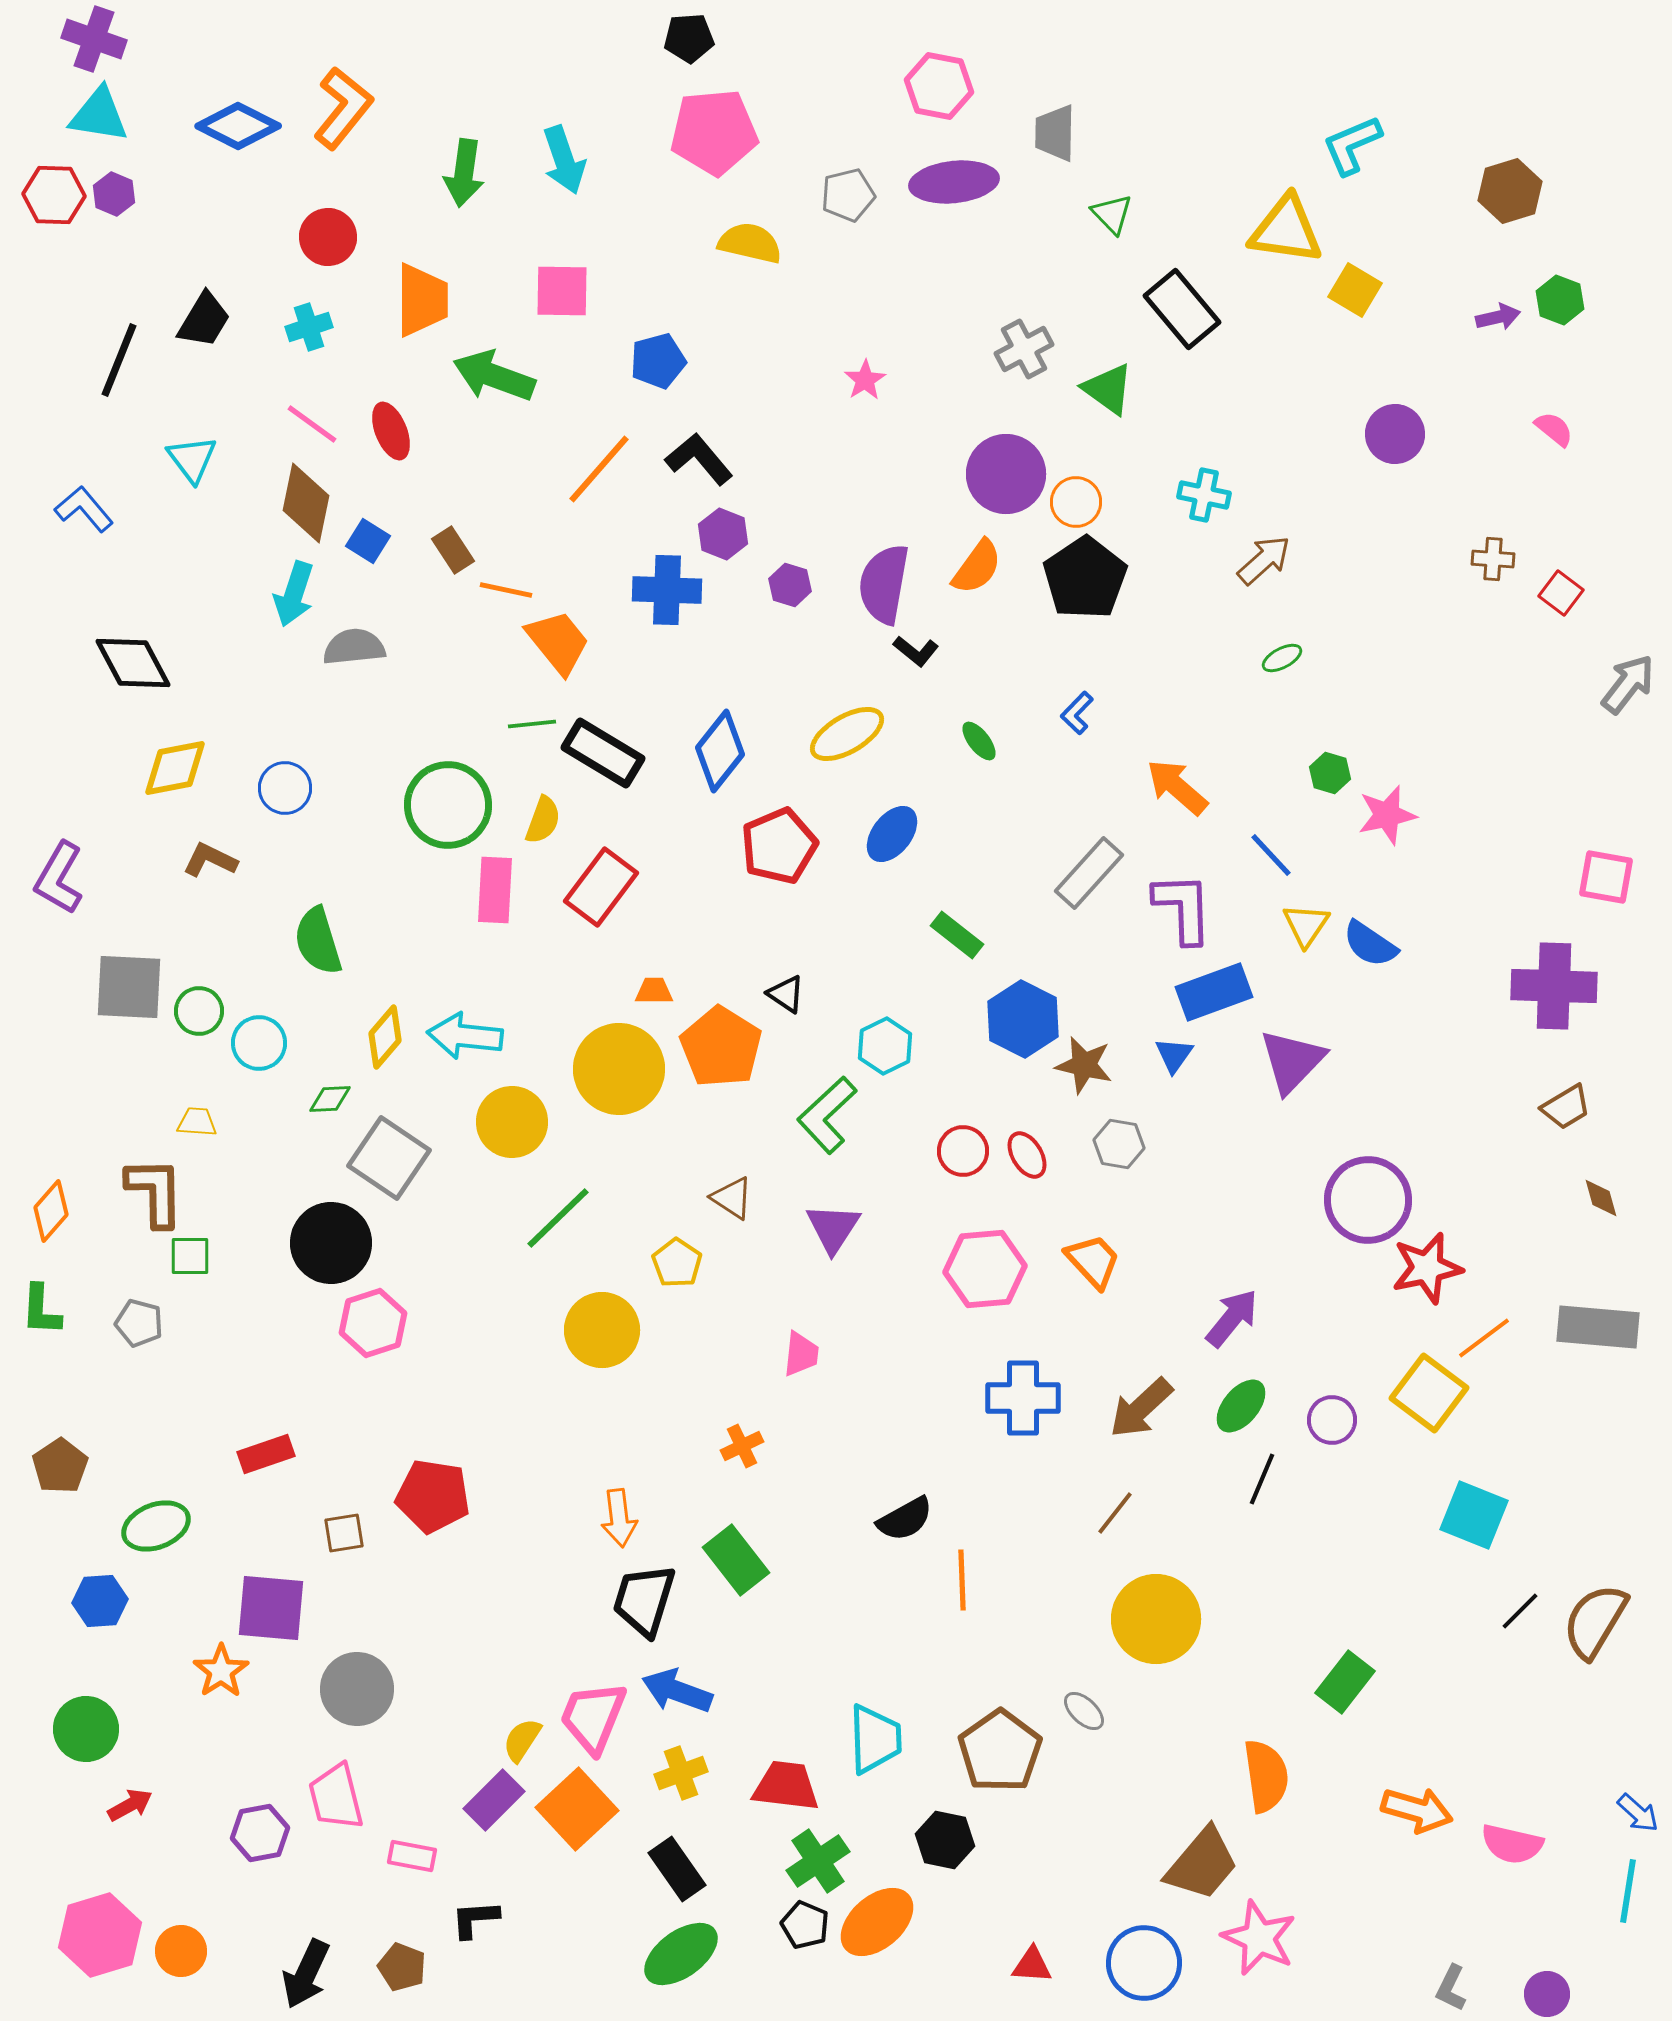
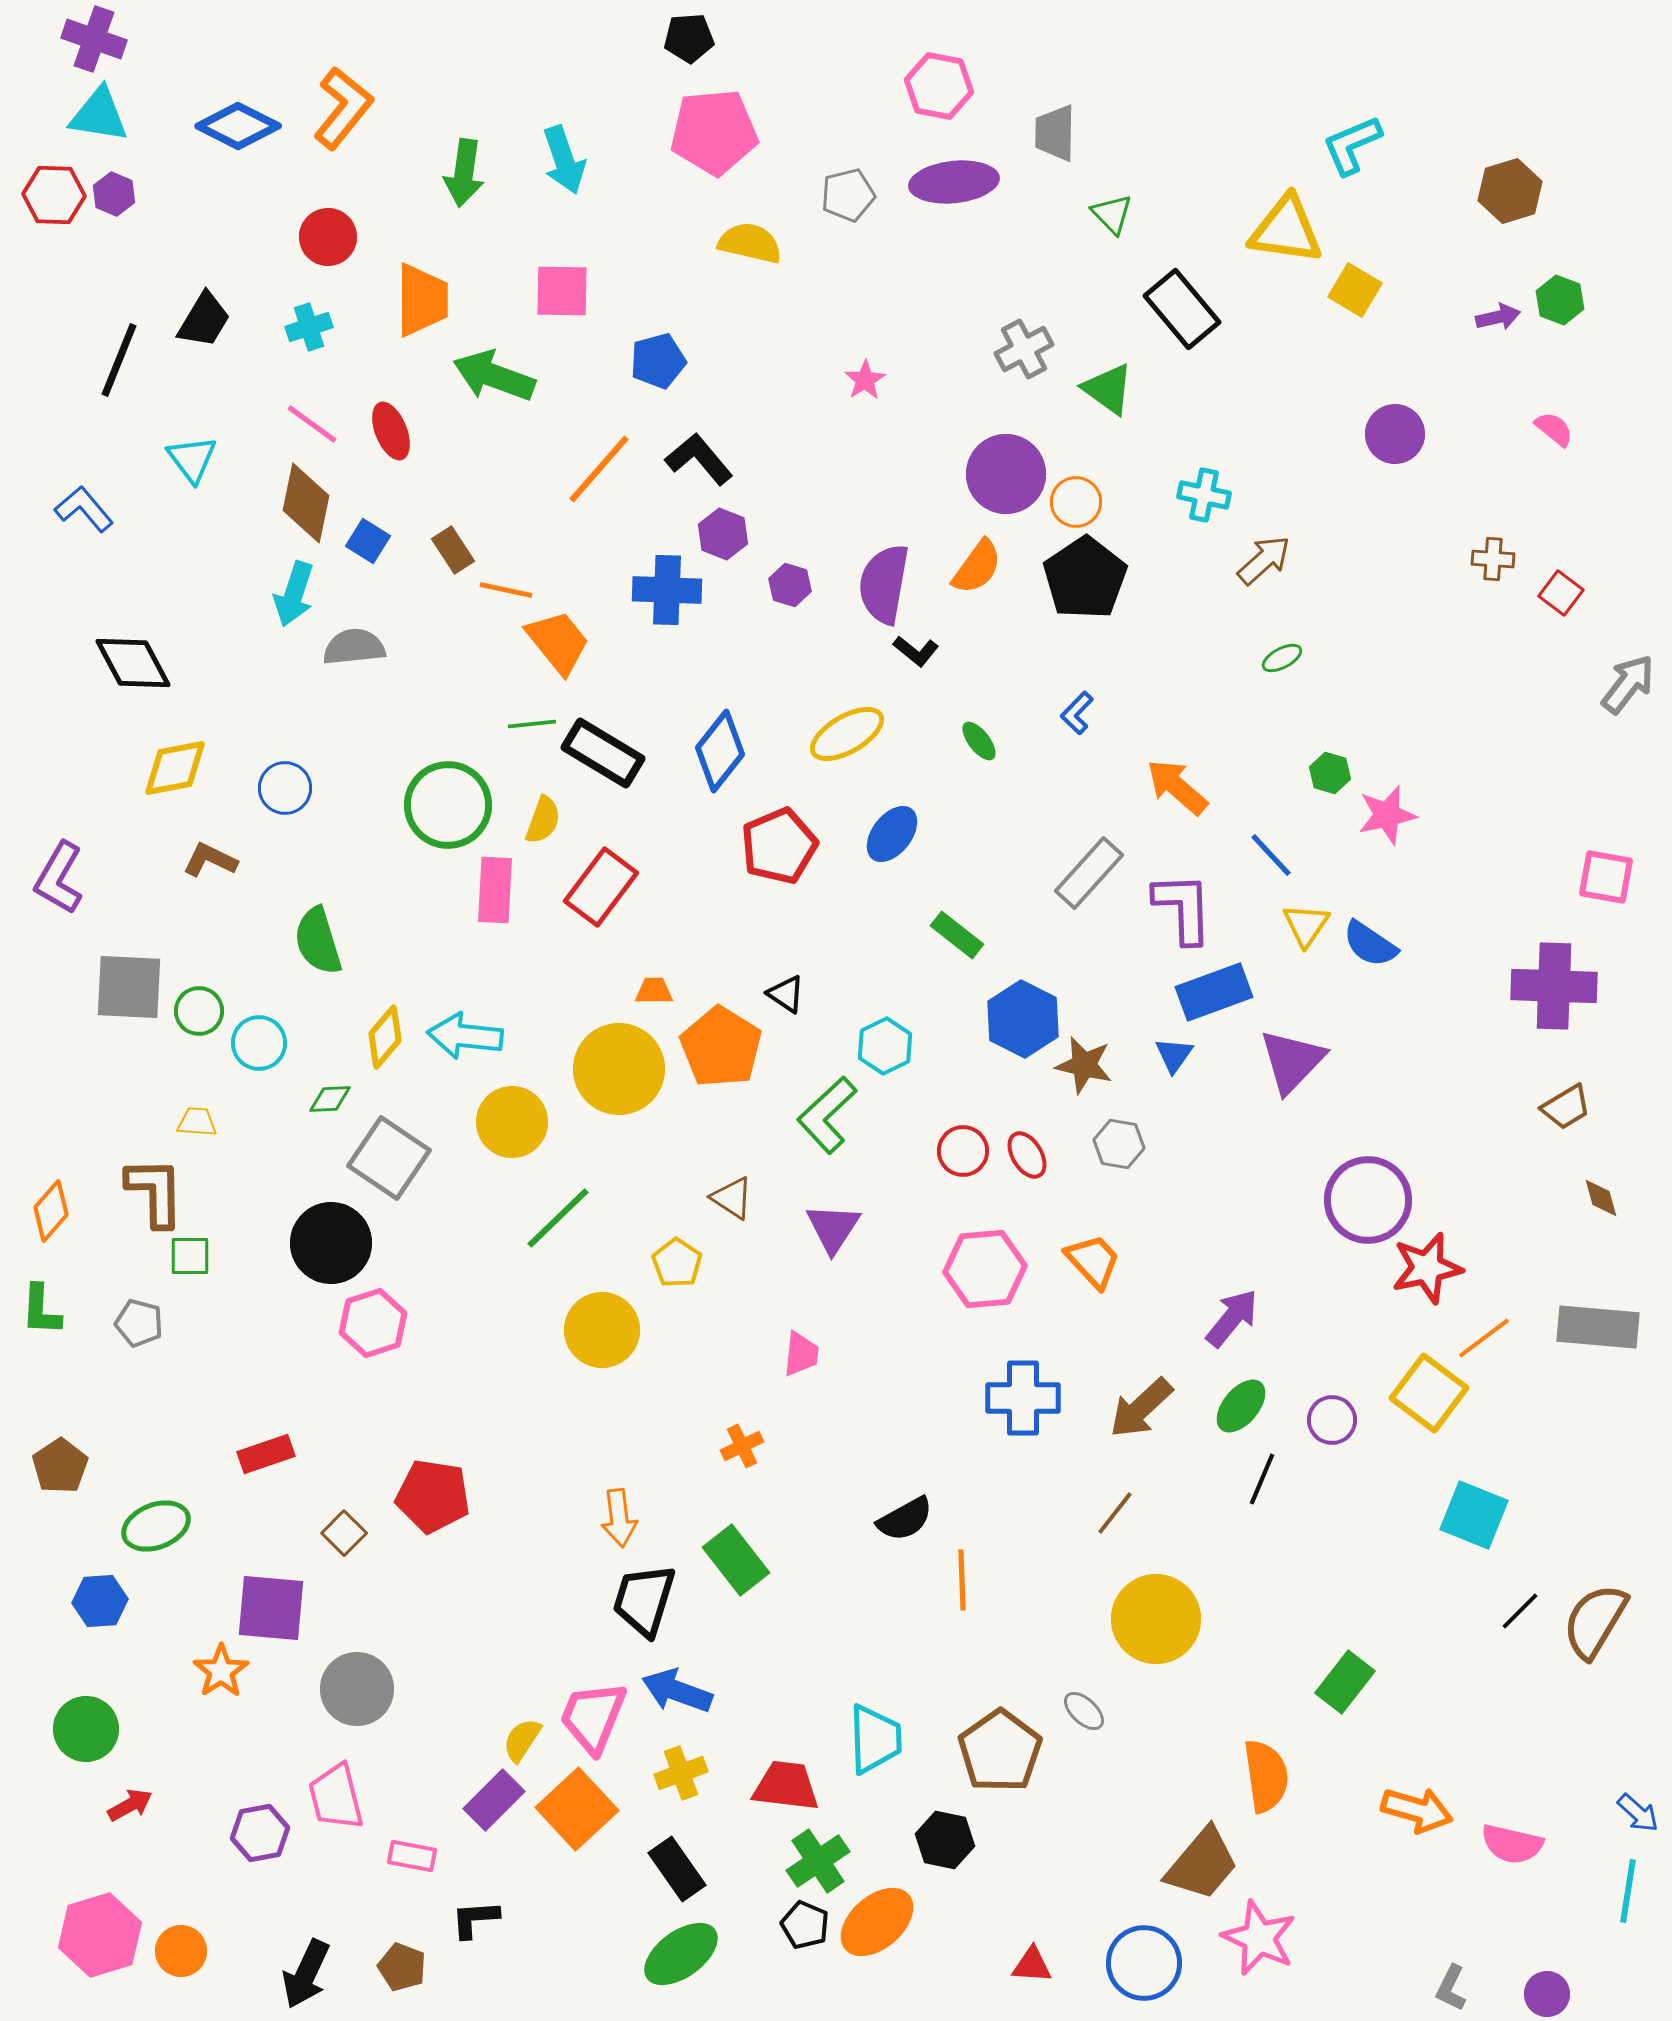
brown square at (344, 1533): rotated 36 degrees counterclockwise
